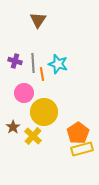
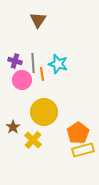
pink circle: moved 2 px left, 13 px up
yellow cross: moved 4 px down
yellow rectangle: moved 1 px right, 1 px down
